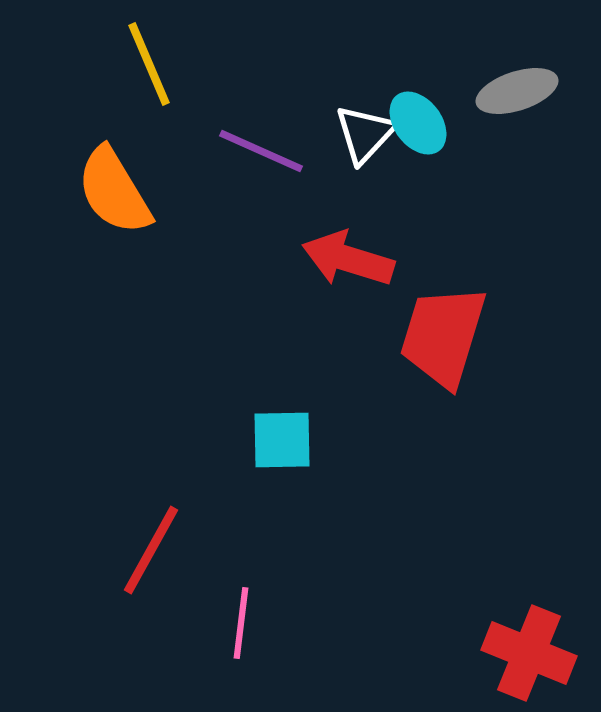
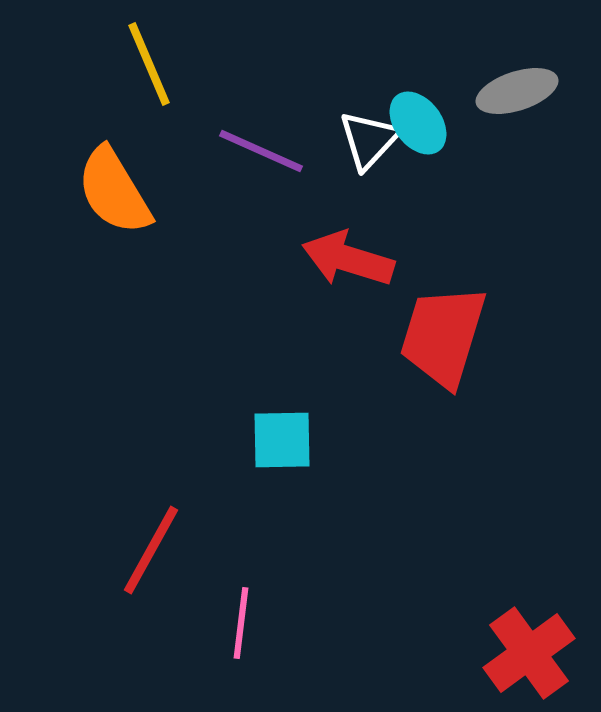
white triangle: moved 4 px right, 6 px down
red cross: rotated 32 degrees clockwise
